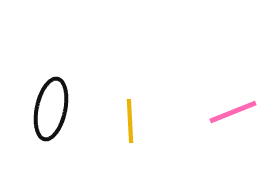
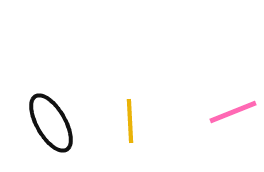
black ellipse: moved 14 px down; rotated 42 degrees counterclockwise
